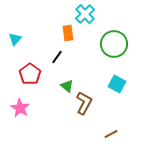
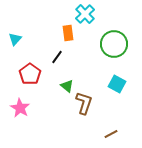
brown L-shape: rotated 10 degrees counterclockwise
